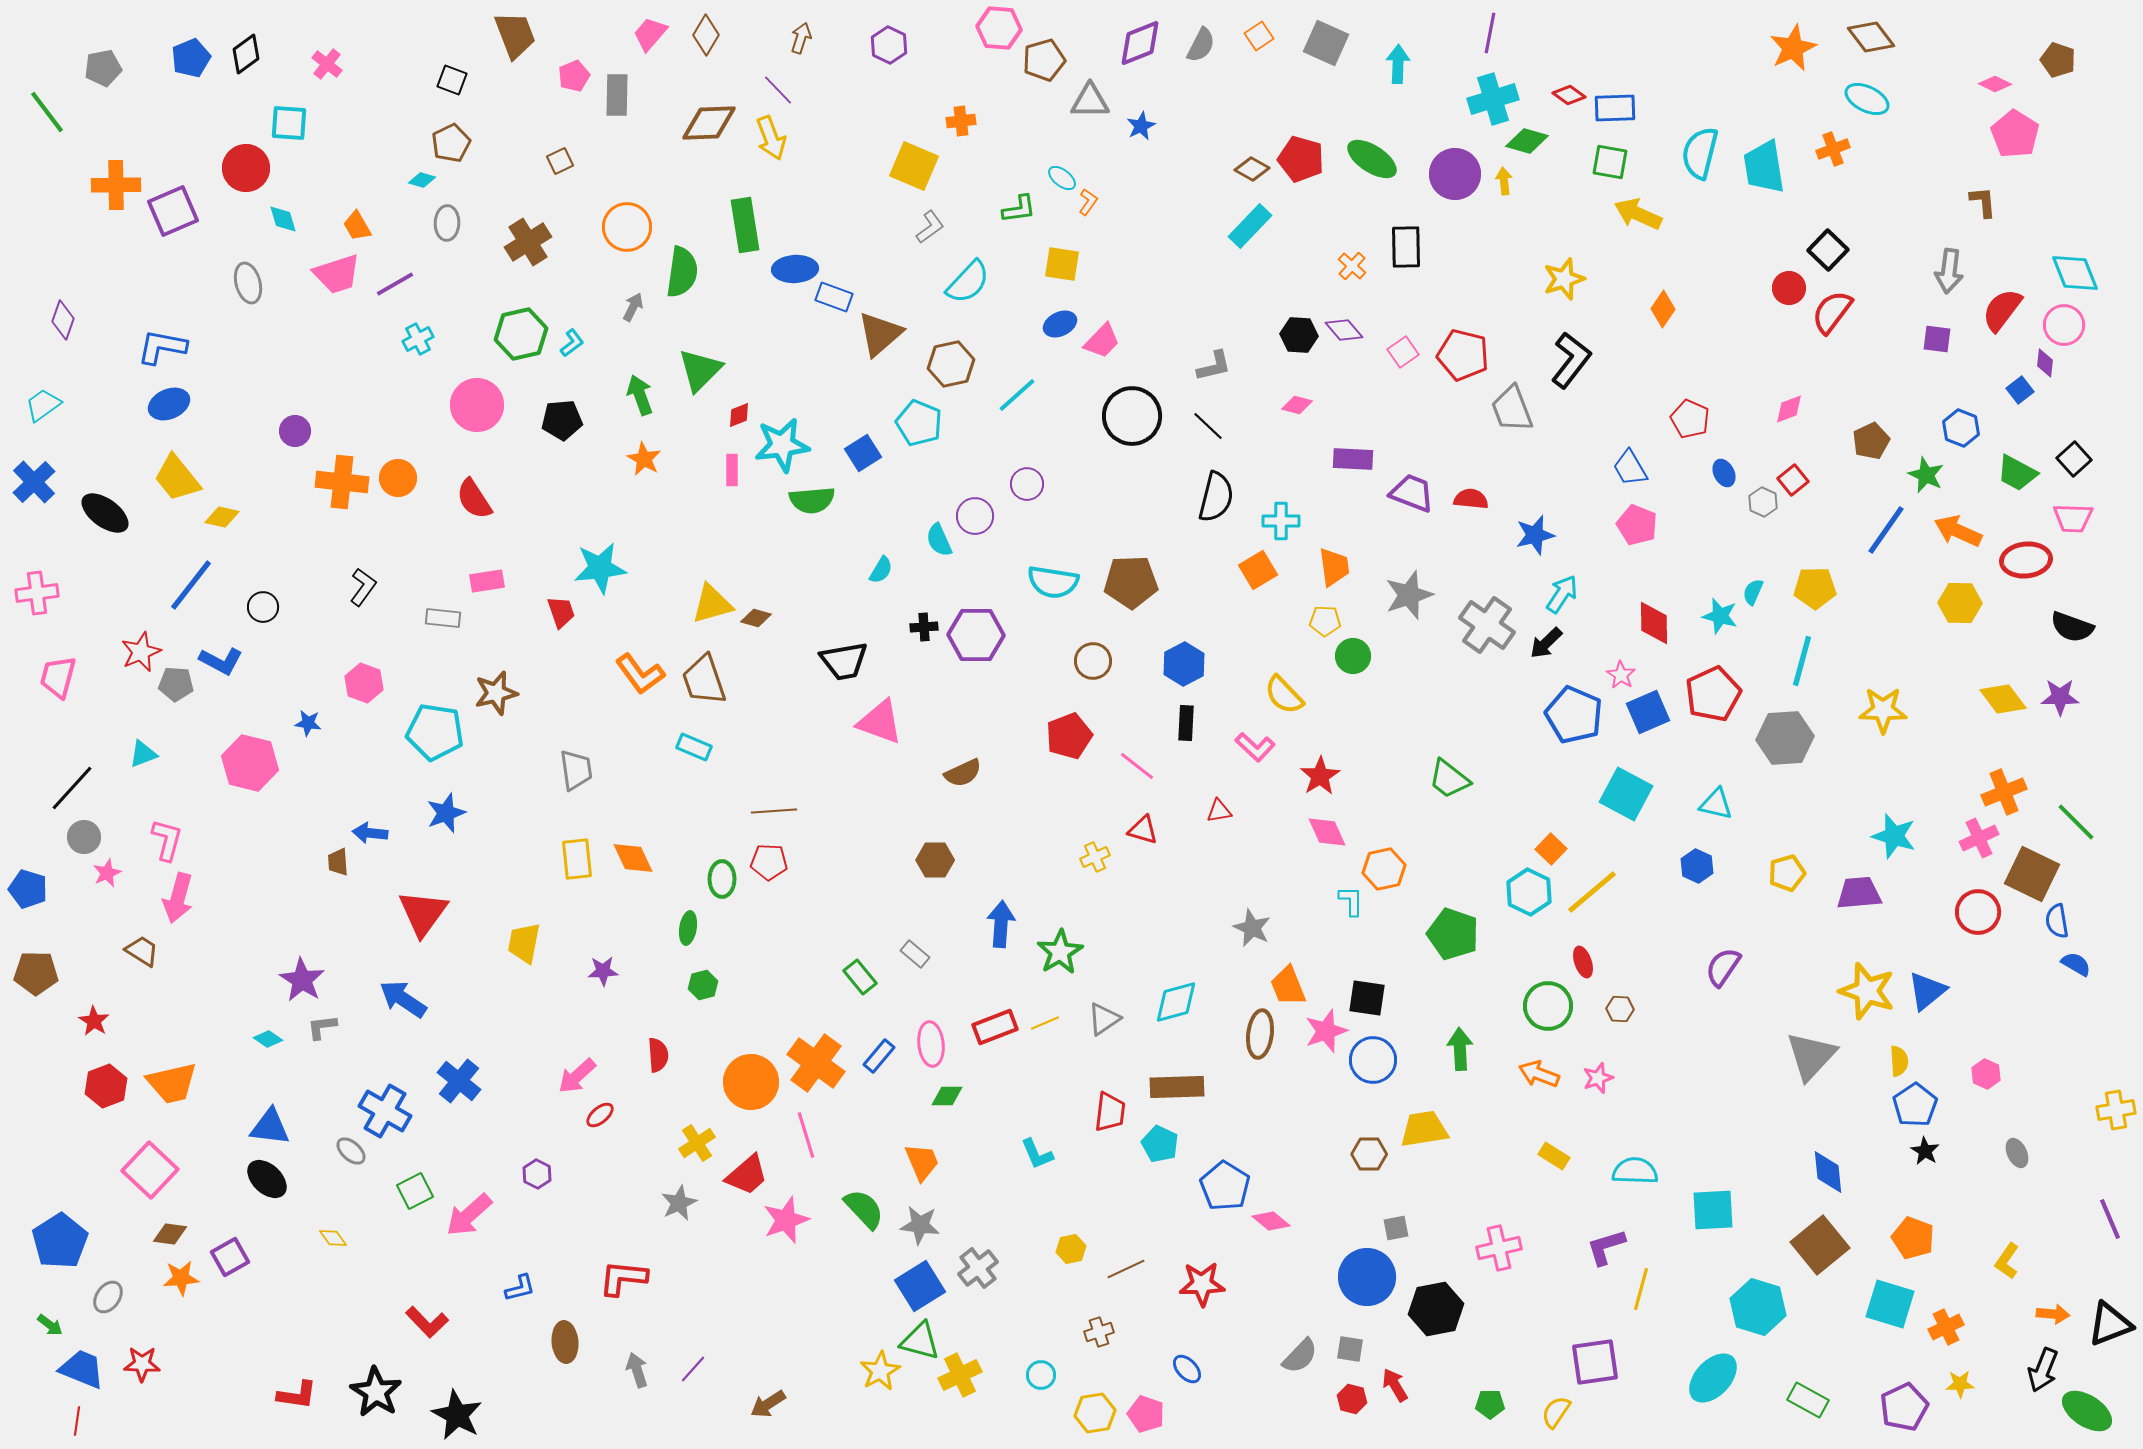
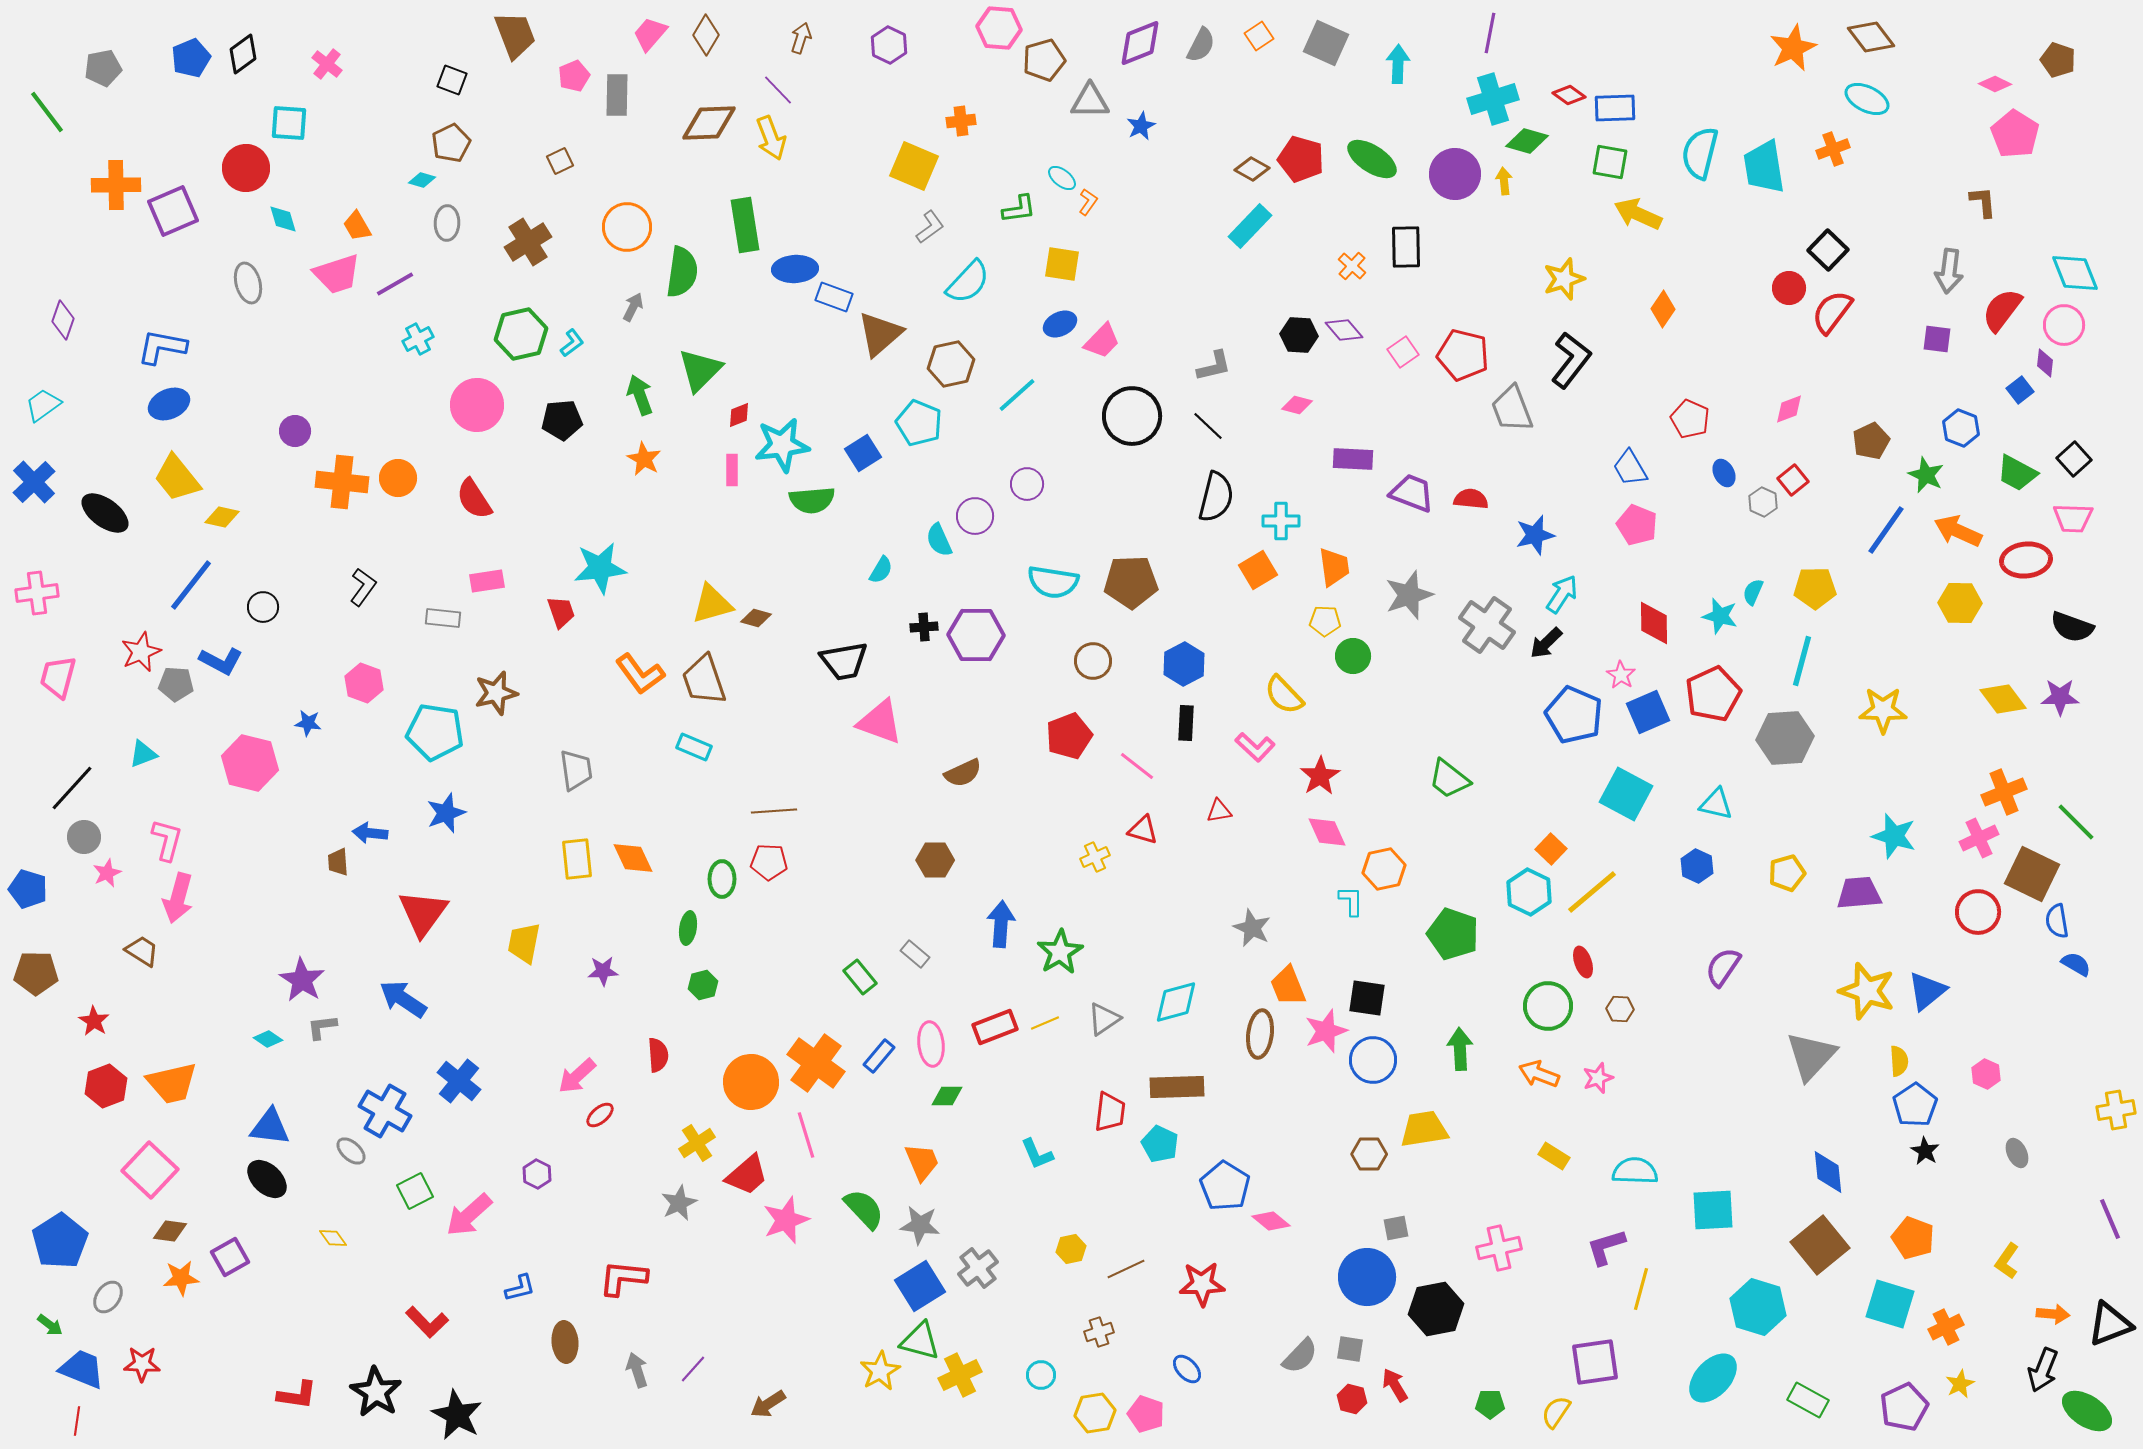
black diamond at (246, 54): moved 3 px left
brown diamond at (170, 1234): moved 3 px up
yellow star at (1960, 1384): rotated 24 degrees counterclockwise
